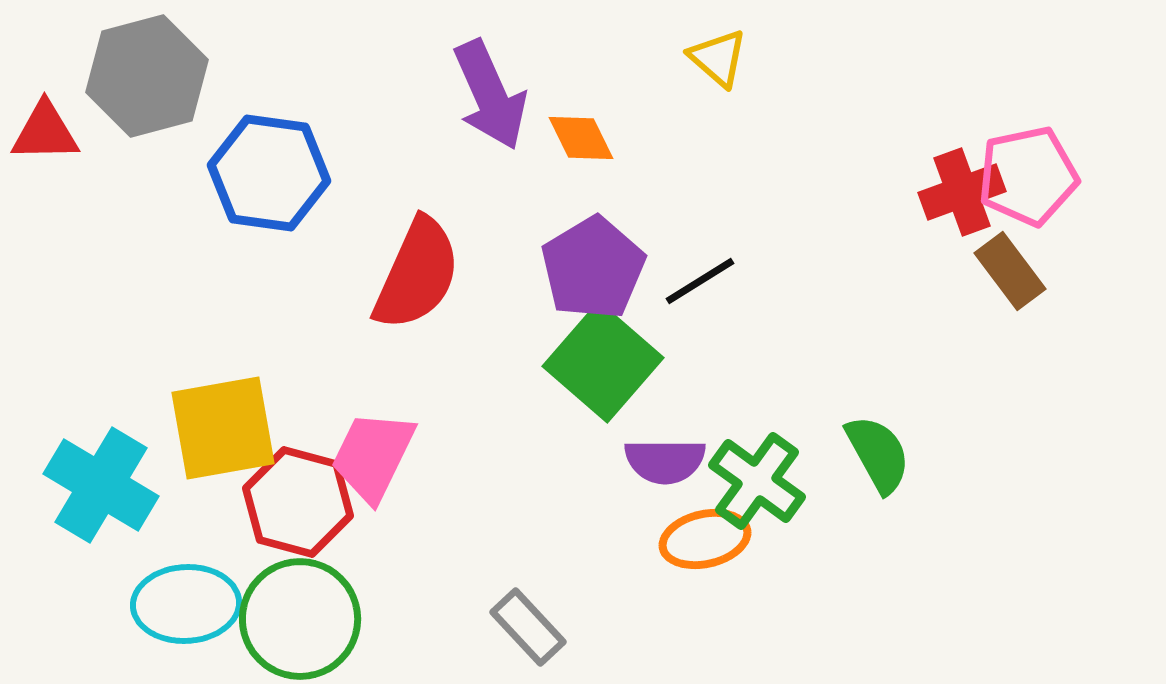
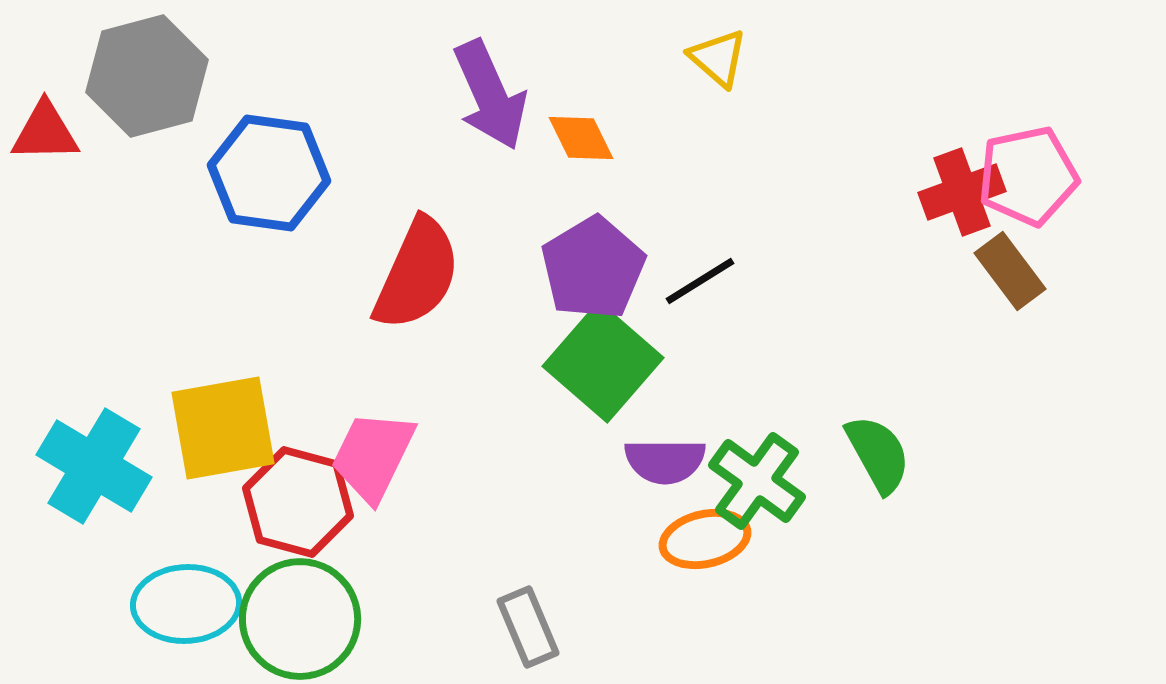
cyan cross: moved 7 px left, 19 px up
gray rectangle: rotated 20 degrees clockwise
